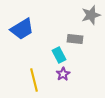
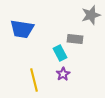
blue trapezoid: rotated 40 degrees clockwise
cyan rectangle: moved 1 px right, 2 px up
